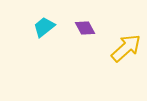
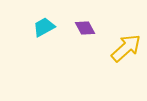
cyan trapezoid: rotated 10 degrees clockwise
